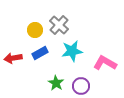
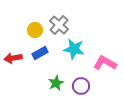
cyan star: moved 2 px right, 2 px up; rotated 20 degrees clockwise
green star: rotated 14 degrees clockwise
